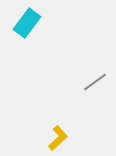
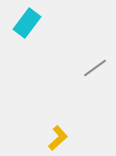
gray line: moved 14 px up
